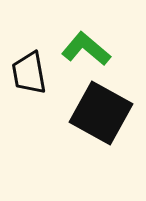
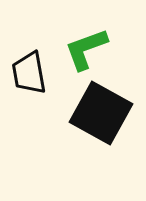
green L-shape: rotated 60 degrees counterclockwise
